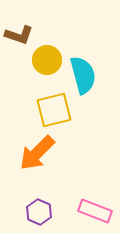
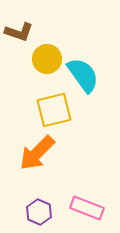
brown L-shape: moved 3 px up
yellow circle: moved 1 px up
cyan semicircle: rotated 21 degrees counterclockwise
pink rectangle: moved 8 px left, 3 px up
